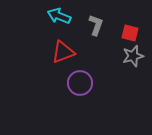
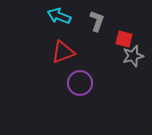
gray L-shape: moved 1 px right, 4 px up
red square: moved 6 px left, 6 px down
